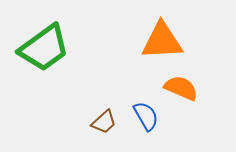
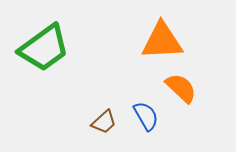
orange semicircle: rotated 20 degrees clockwise
